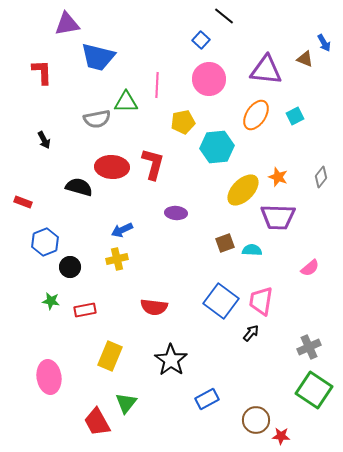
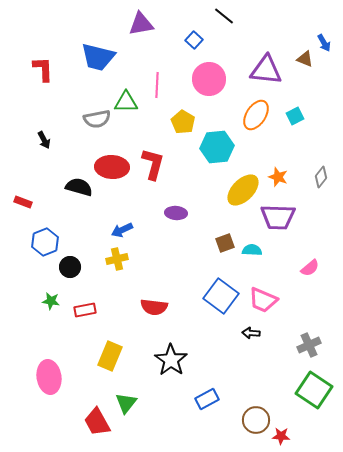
purple triangle at (67, 24): moved 74 px right
blue square at (201, 40): moved 7 px left
red L-shape at (42, 72): moved 1 px right, 3 px up
yellow pentagon at (183, 122): rotated 30 degrees counterclockwise
blue square at (221, 301): moved 5 px up
pink trapezoid at (261, 301): moved 2 px right, 1 px up; rotated 76 degrees counterclockwise
black arrow at (251, 333): rotated 126 degrees counterclockwise
gray cross at (309, 347): moved 2 px up
